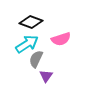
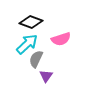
cyan arrow: rotated 10 degrees counterclockwise
